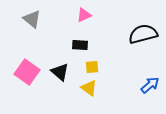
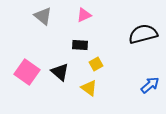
gray triangle: moved 11 px right, 3 px up
yellow square: moved 4 px right, 3 px up; rotated 24 degrees counterclockwise
